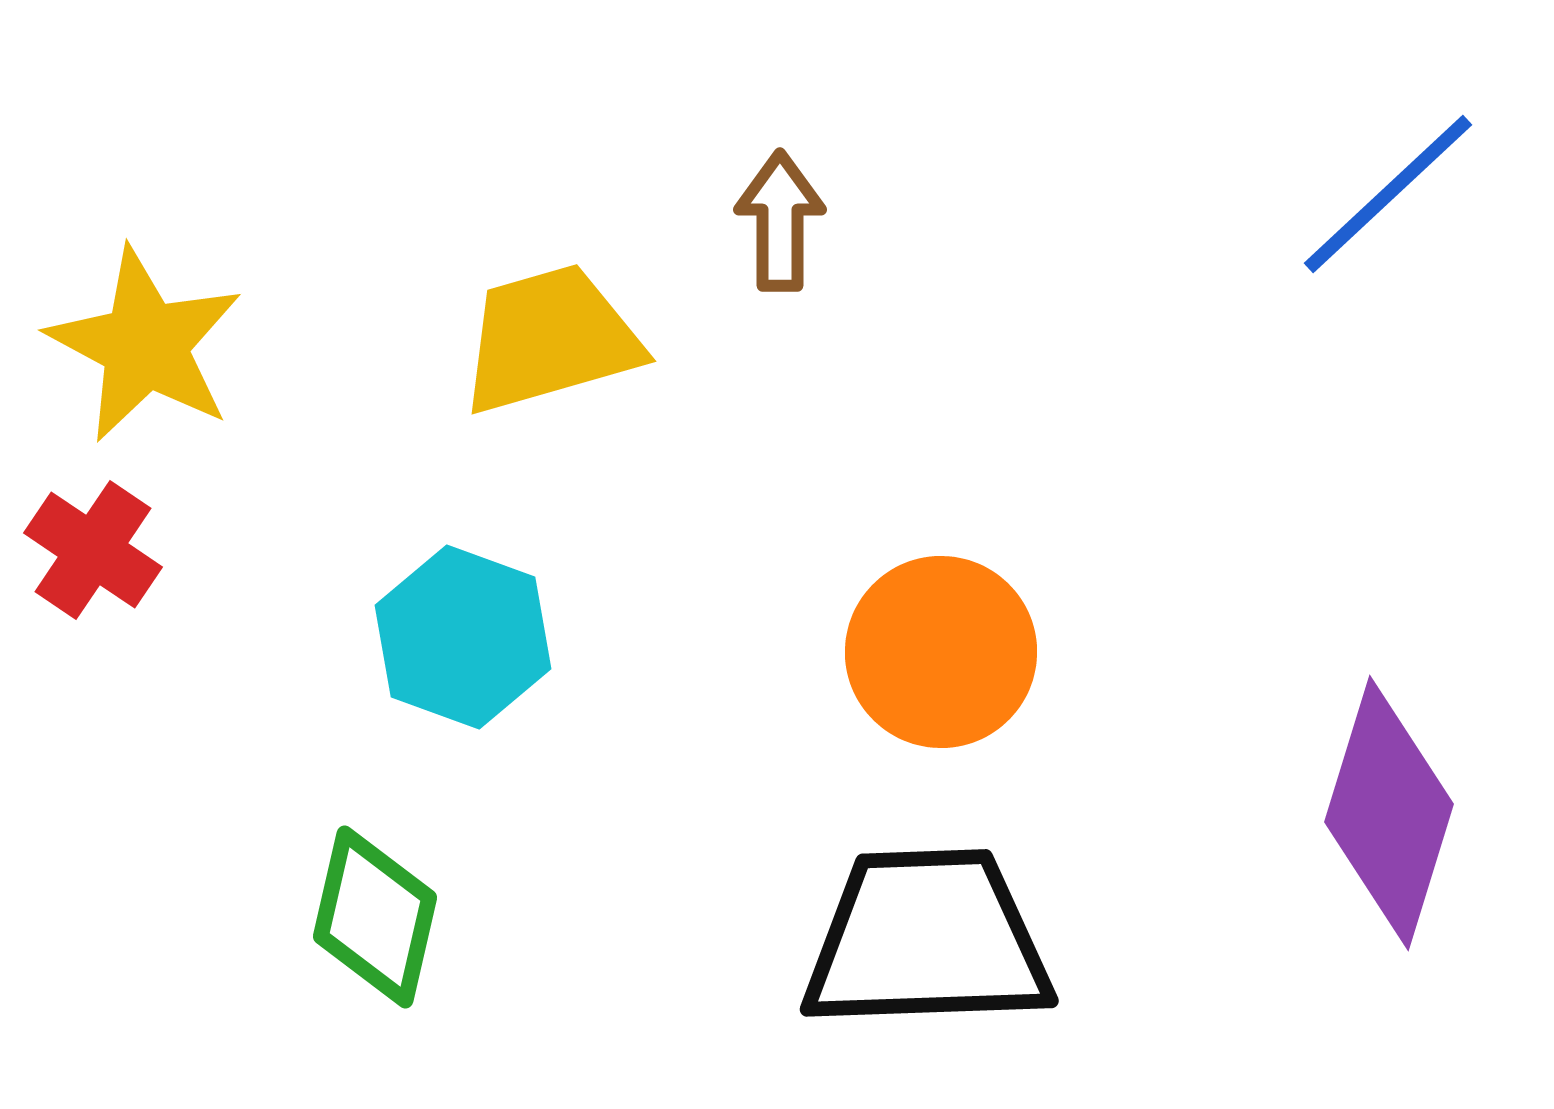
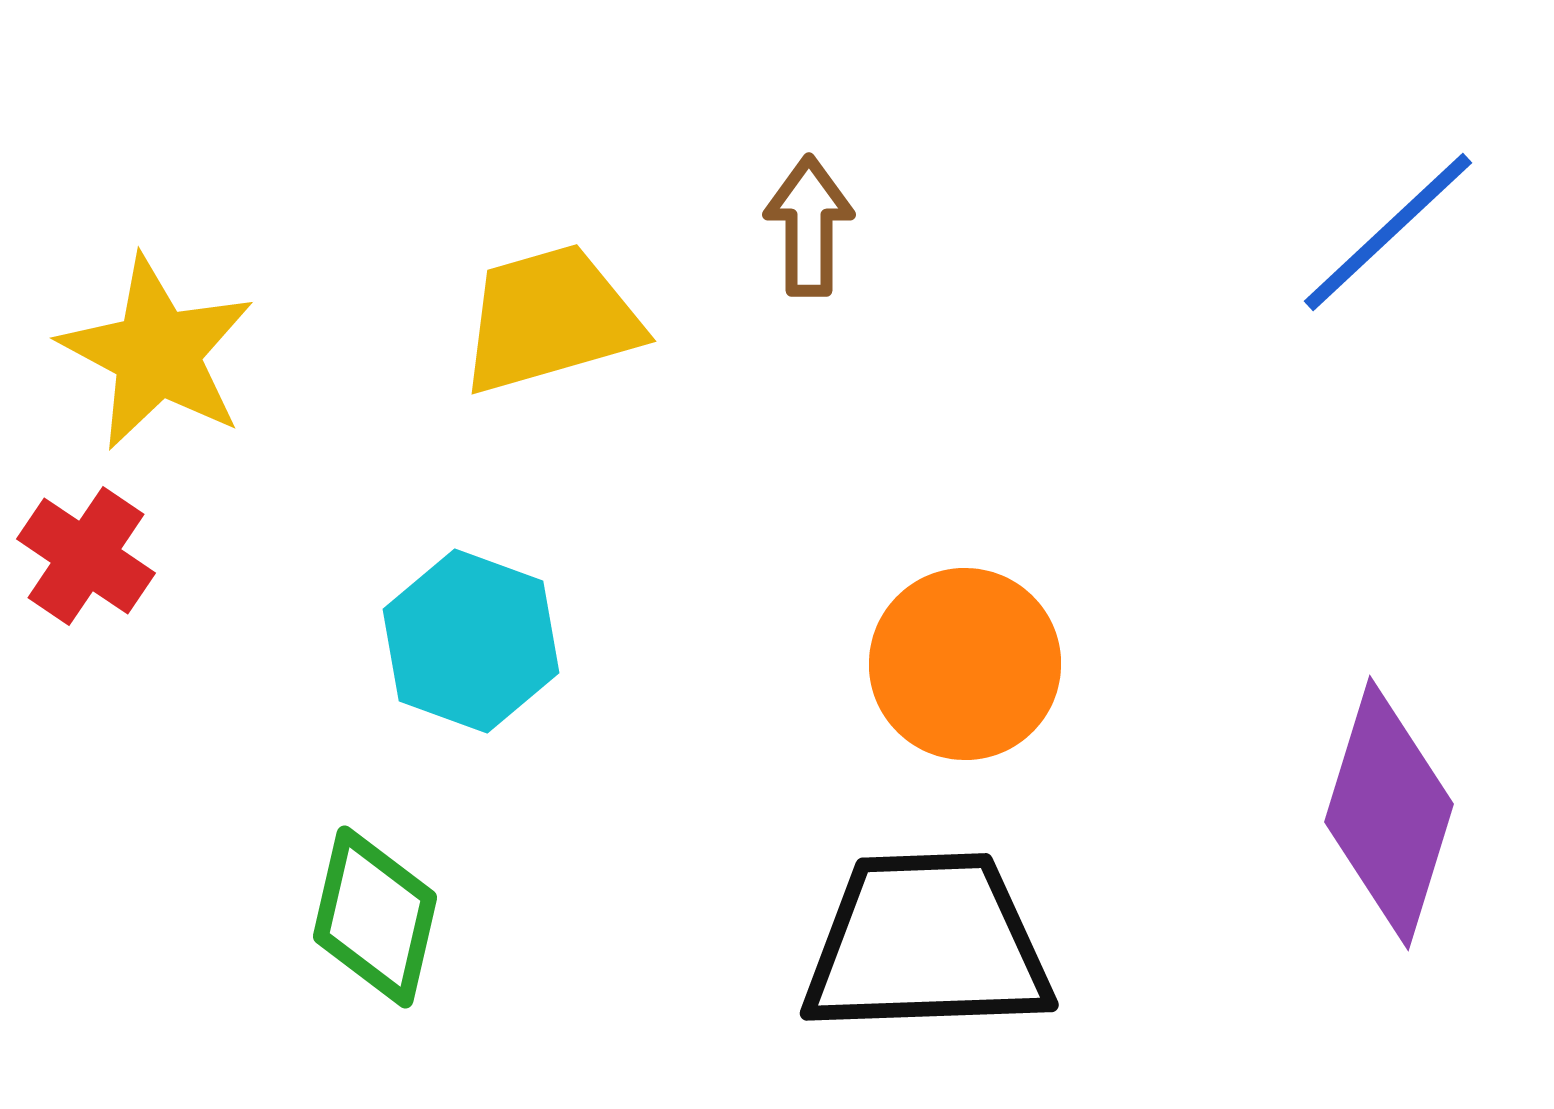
blue line: moved 38 px down
brown arrow: moved 29 px right, 5 px down
yellow trapezoid: moved 20 px up
yellow star: moved 12 px right, 8 px down
red cross: moved 7 px left, 6 px down
cyan hexagon: moved 8 px right, 4 px down
orange circle: moved 24 px right, 12 px down
black trapezoid: moved 4 px down
